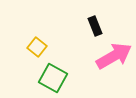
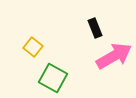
black rectangle: moved 2 px down
yellow square: moved 4 px left
